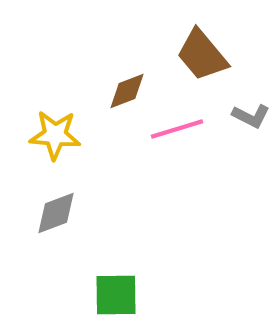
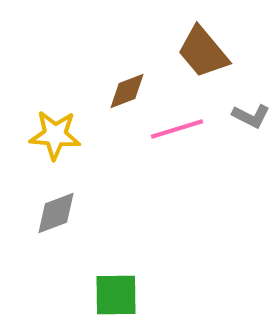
brown trapezoid: moved 1 px right, 3 px up
